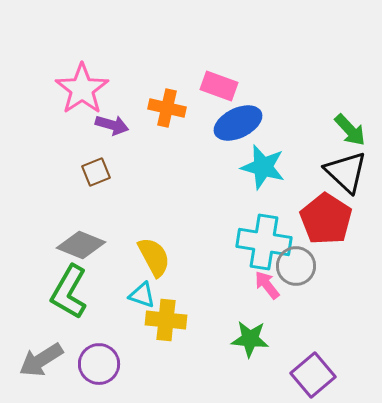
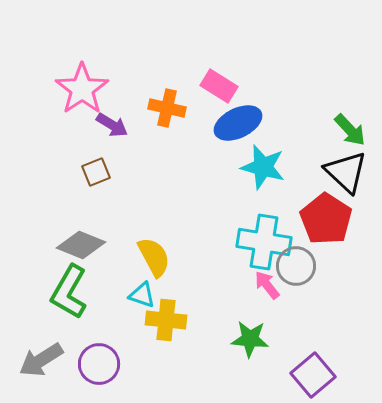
pink rectangle: rotated 12 degrees clockwise
purple arrow: rotated 16 degrees clockwise
